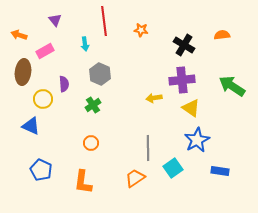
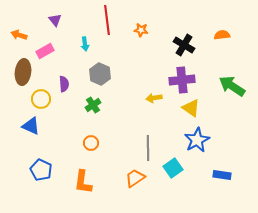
red line: moved 3 px right, 1 px up
yellow circle: moved 2 px left
blue rectangle: moved 2 px right, 4 px down
